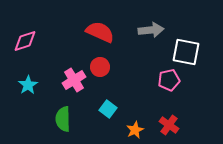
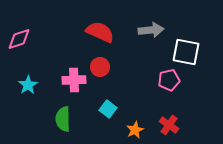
pink diamond: moved 6 px left, 2 px up
pink cross: rotated 30 degrees clockwise
